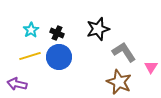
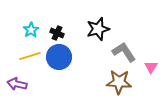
brown star: rotated 20 degrees counterclockwise
